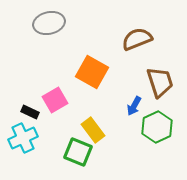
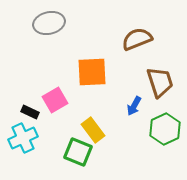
orange square: rotated 32 degrees counterclockwise
green hexagon: moved 8 px right, 2 px down
